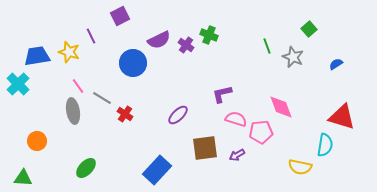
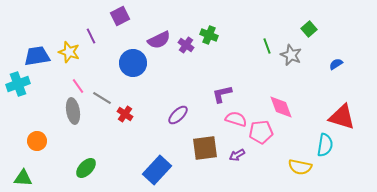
gray star: moved 2 px left, 2 px up
cyan cross: rotated 25 degrees clockwise
